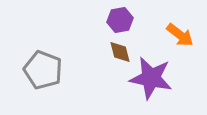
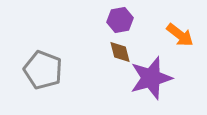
purple star: rotated 27 degrees counterclockwise
